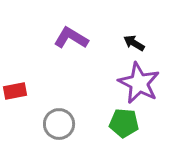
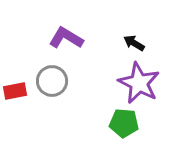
purple L-shape: moved 5 px left
gray circle: moved 7 px left, 43 px up
